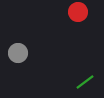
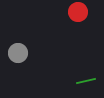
green line: moved 1 px right, 1 px up; rotated 24 degrees clockwise
